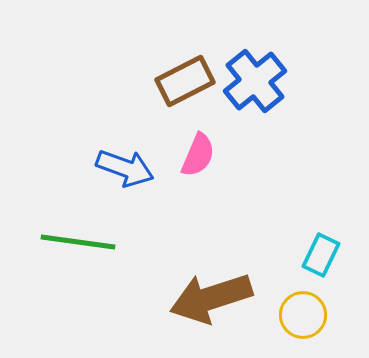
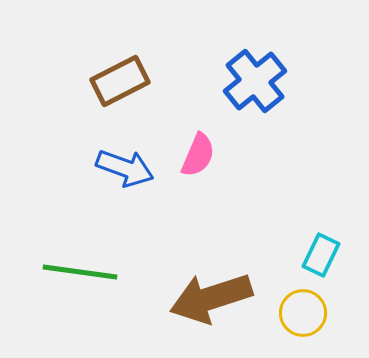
brown rectangle: moved 65 px left
green line: moved 2 px right, 30 px down
yellow circle: moved 2 px up
